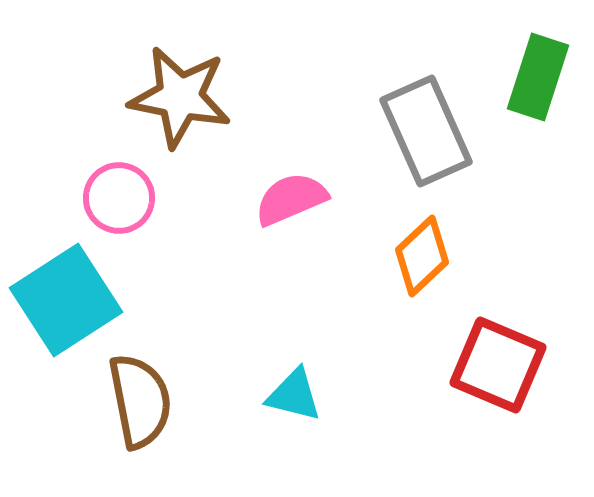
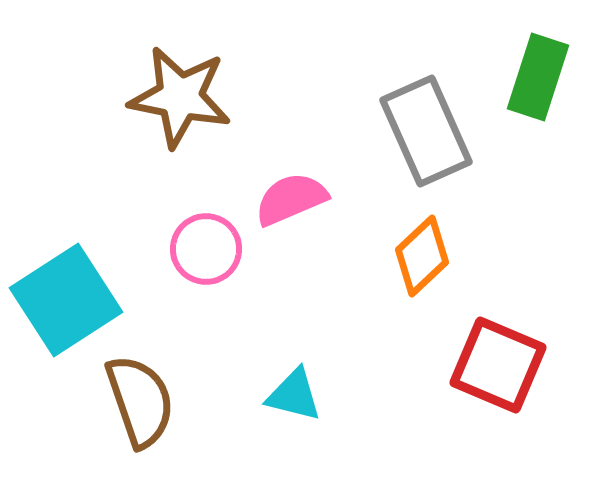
pink circle: moved 87 px right, 51 px down
brown semicircle: rotated 8 degrees counterclockwise
